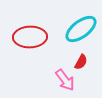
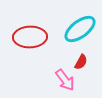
cyan ellipse: moved 1 px left
